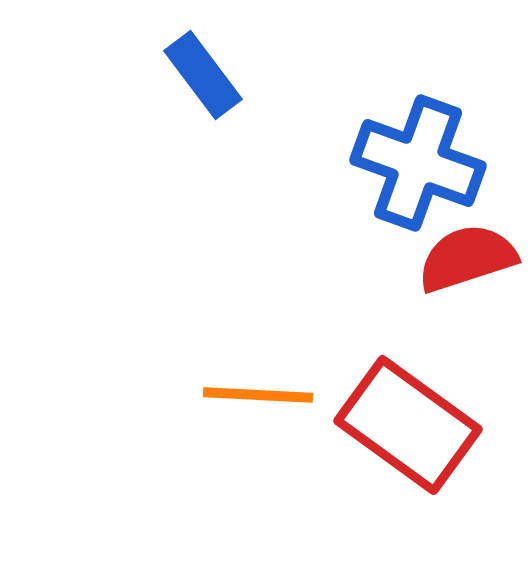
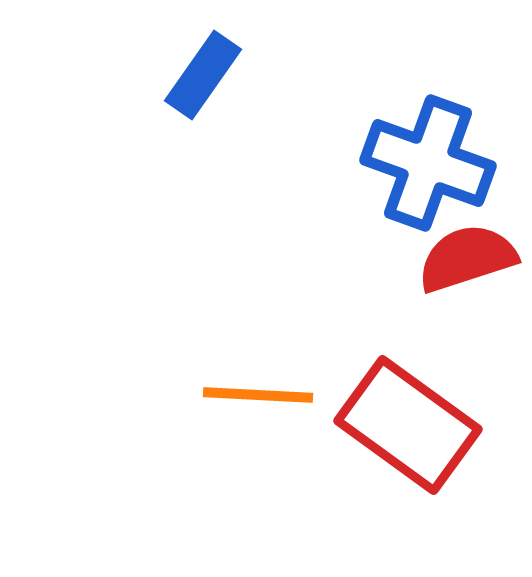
blue rectangle: rotated 72 degrees clockwise
blue cross: moved 10 px right
